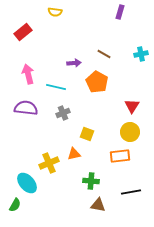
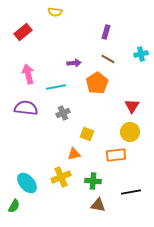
purple rectangle: moved 14 px left, 20 px down
brown line: moved 4 px right, 5 px down
orange pentagon: moved 1 px down; rotated 10 degrees clockwise
cyan line: rotated 24 degrees counterclockwise
orange rectangle: moved 4 px left, 1 px up
yellow cross: moved 12 px right, 14 px down
green cross: moved 2 px right
green semicircle: moved 1 px left, 1 px down
